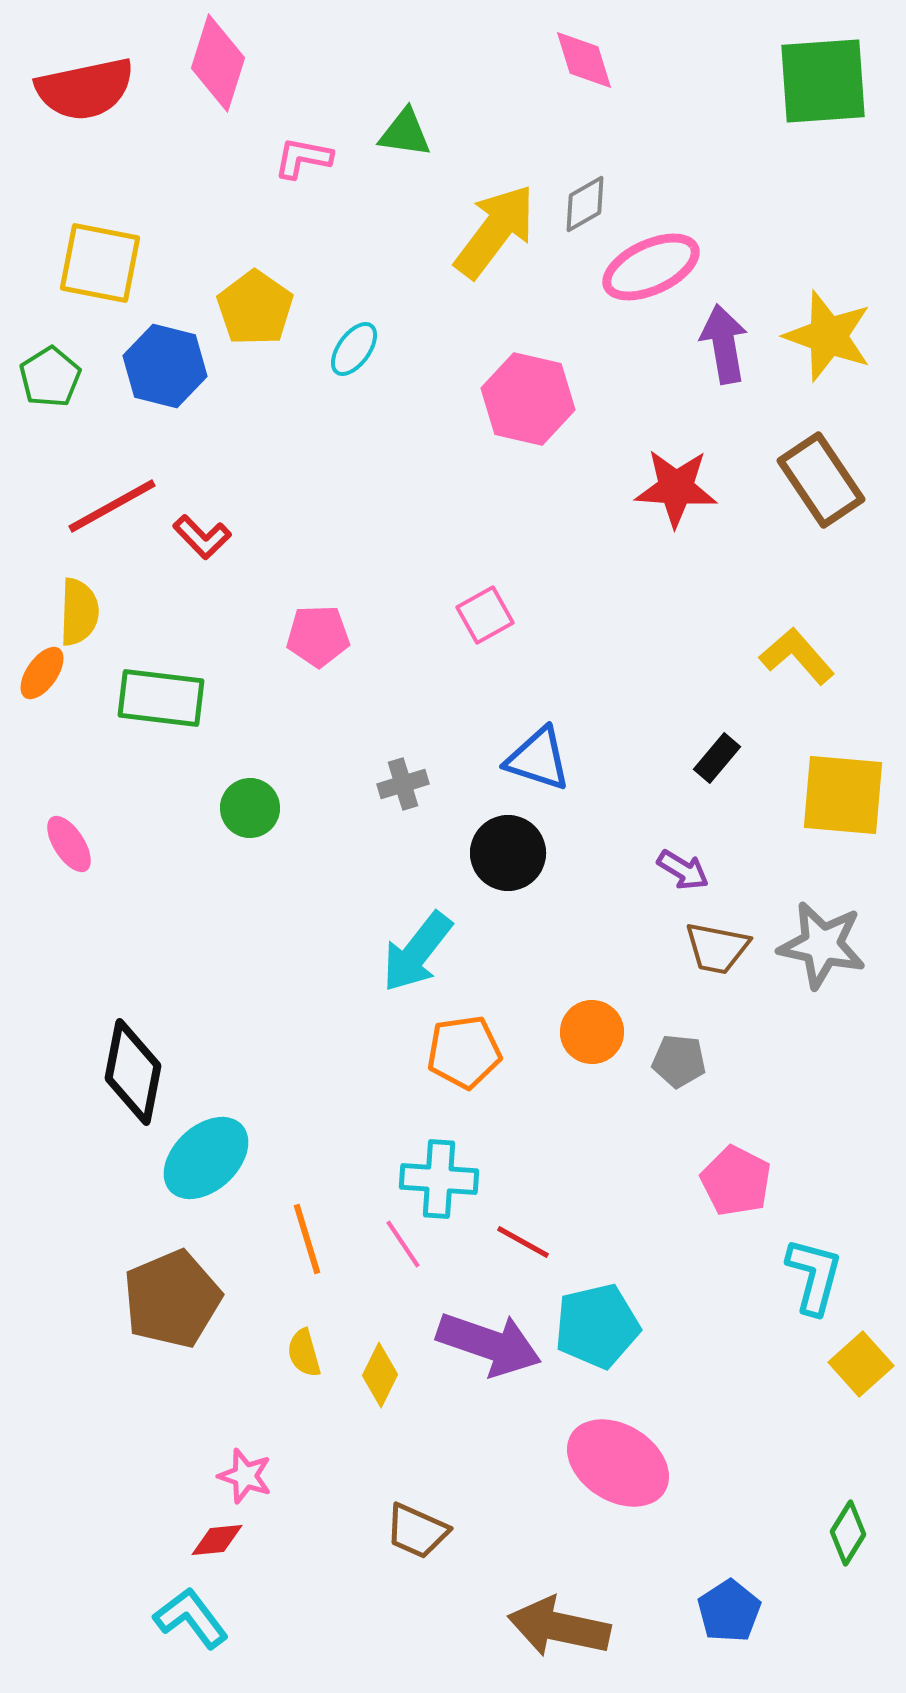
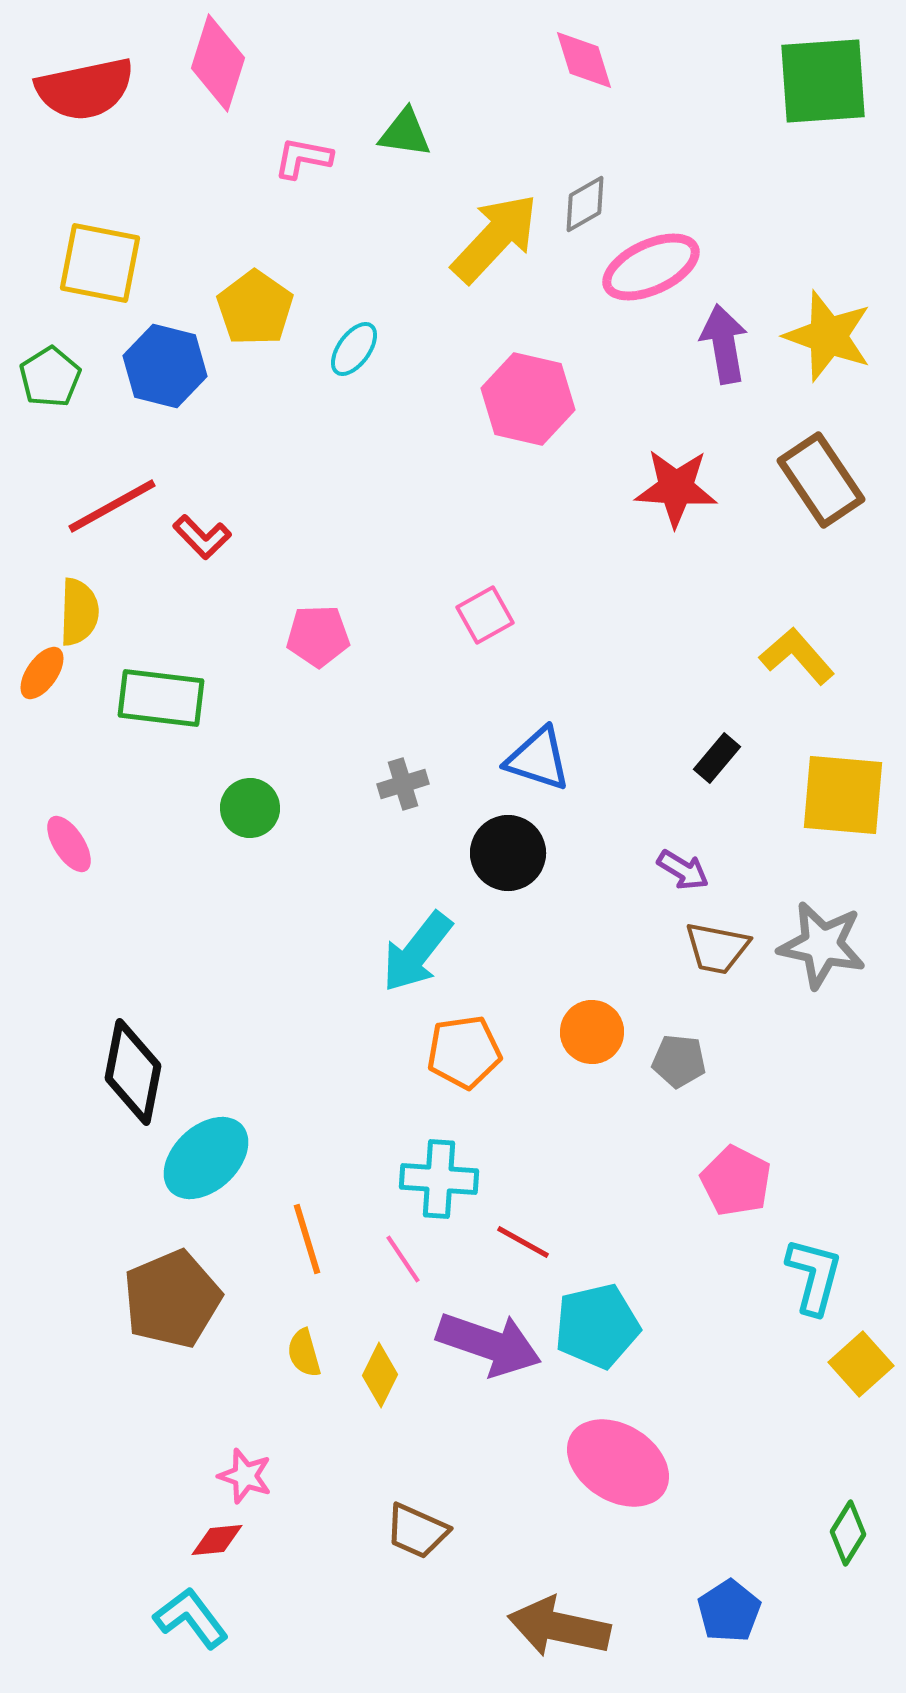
yellow arrow at (495, 231): moved 7 px down; rotated 6 degrees clockwise
pink line at (403, 1244): moved 15 px down
